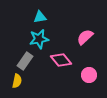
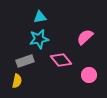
gray rectangle: rotated 36 degrees clockwise
